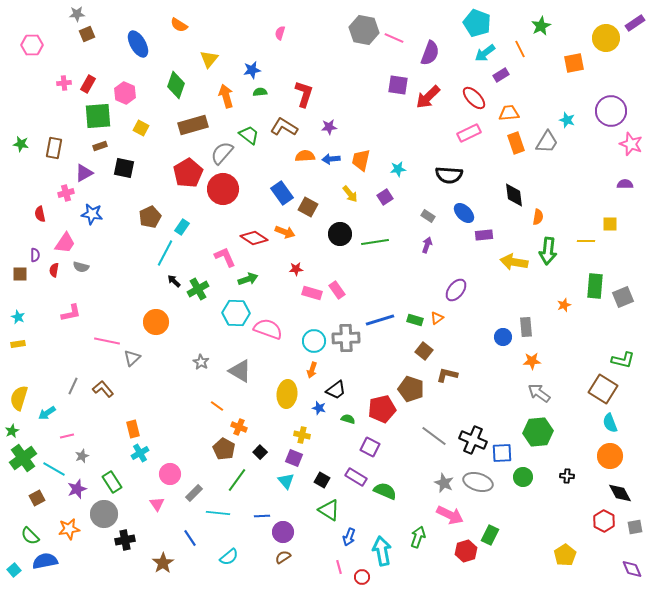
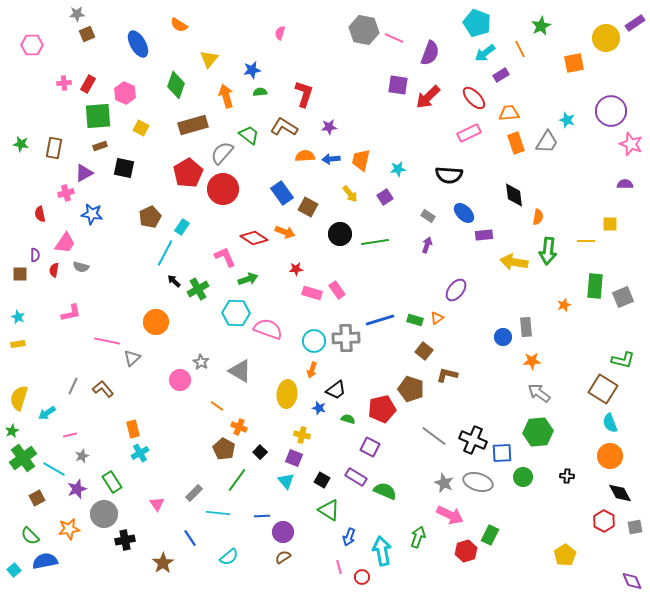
pink line at (67, 436): moved 3 px right, 1 px up
pink circle at (170, 474): moved 10 px right, 94 px up
purple diamond at (632, 569): moved 12 px down
